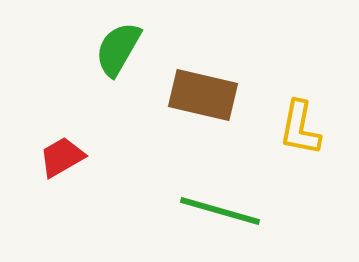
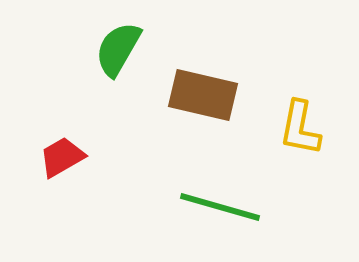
green line: moved 4 px up
